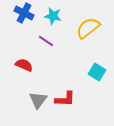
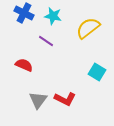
red L-shape: rotated 25 degrees clockwise
